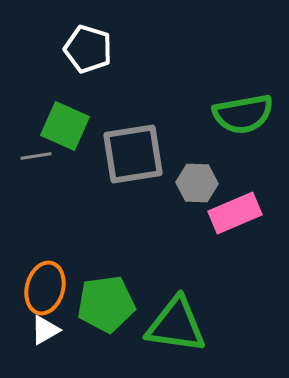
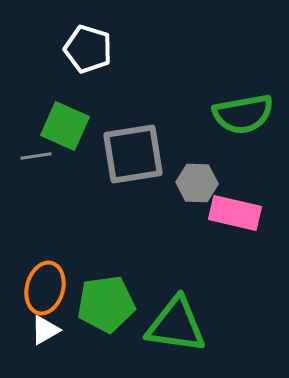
pink rectangle: rotated 36 degrees clockwise
